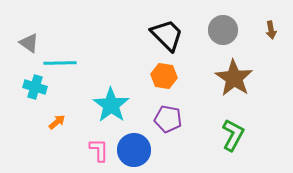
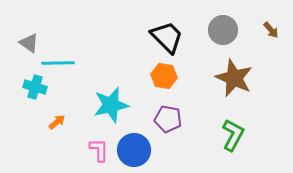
brown arrow: rotated 30 degrees counterclockwise
black trapezoid: moved 2 px down
cyan line: moved 2 px left
brown star: rotated 9 degrees counterclockwise
cyan star: rotated 24 degrees clockwise
